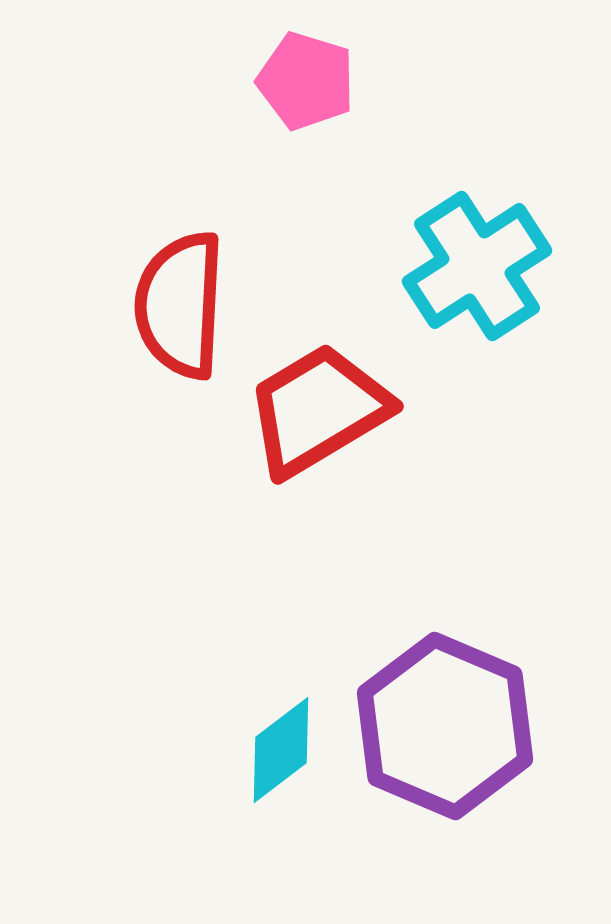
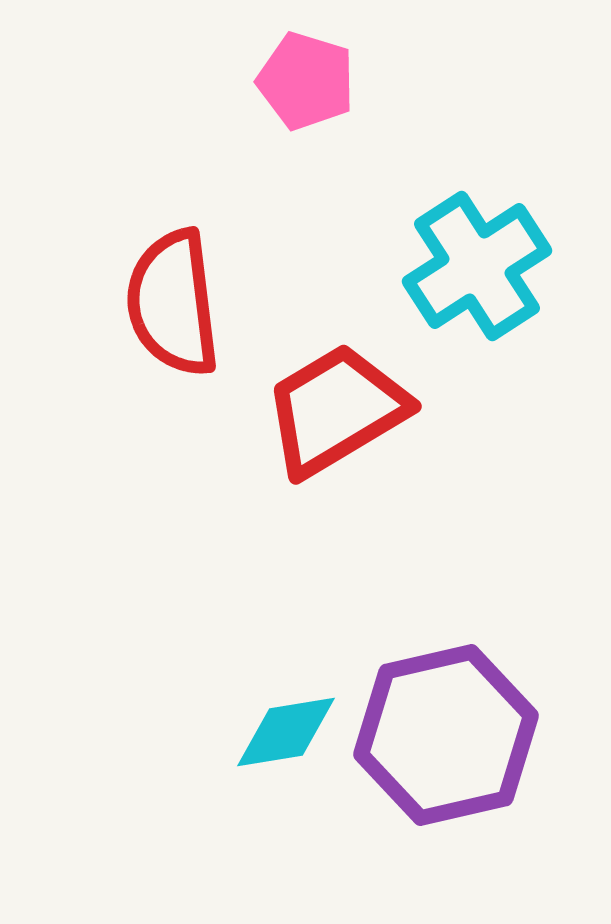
red semicircle: moved 7 px left, 2 px up; rotated 10 degrees counterclockwise
red trapezoid: moved 18 px right
purple hexagon: moved 1 px right, 9 px down; rotated 24 degrees clockwise
cyan diamond: moved 5 px right, 18 px up; rotated 28 degrees clockwise
